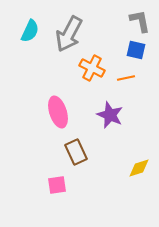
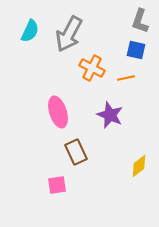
gray L-shape: rotated 150 degrees counterclockwise
yellow diamond: moved 2 px up; rotated 20 degrees counterclockwise
